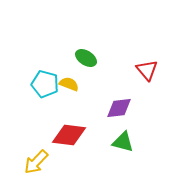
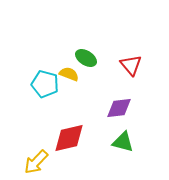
red triangle: moved 16 px left, 5 px up
yellow semicircle: moved 10 px up
red diamond: moved 3 px down; rotated 20 degrees counterclockwise
